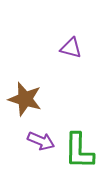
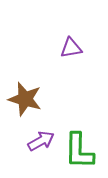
purple triangle: rotated 25 degrees counterclockwise
purple arrow: rotated 52 degrees counterclockwise
